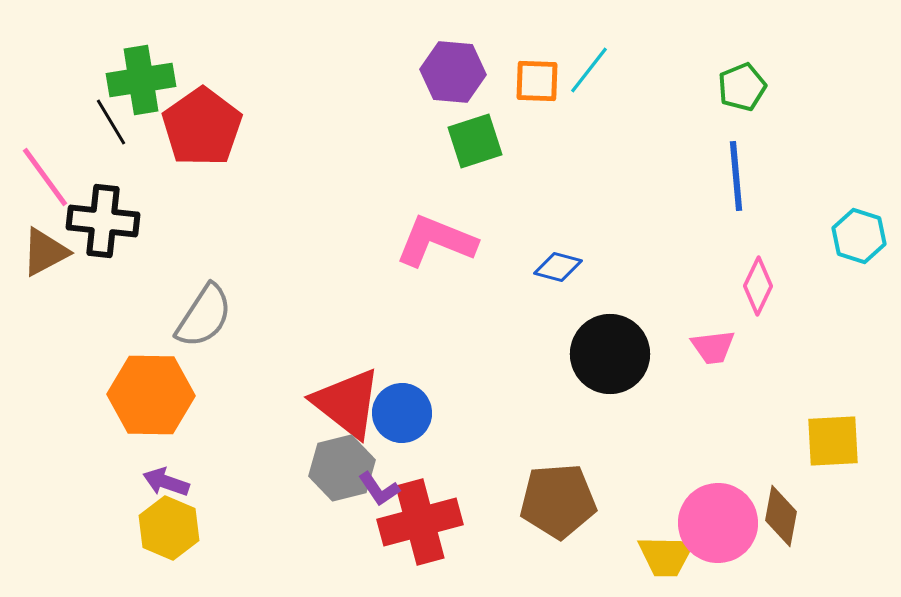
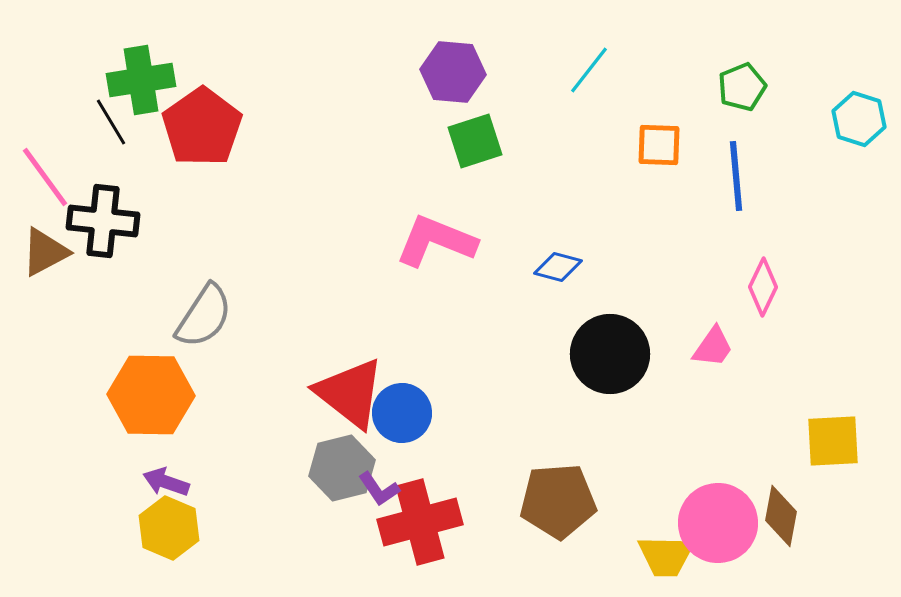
orange square: moved 122 px right, 64 px down
cyan hexagon: moved 117 px up
pink diamond: moved 5 px right, 1 px down
pink trapezoid: rotated 48 degrees counterclockwise
red triangle: moved 3 px right, 10 px up
